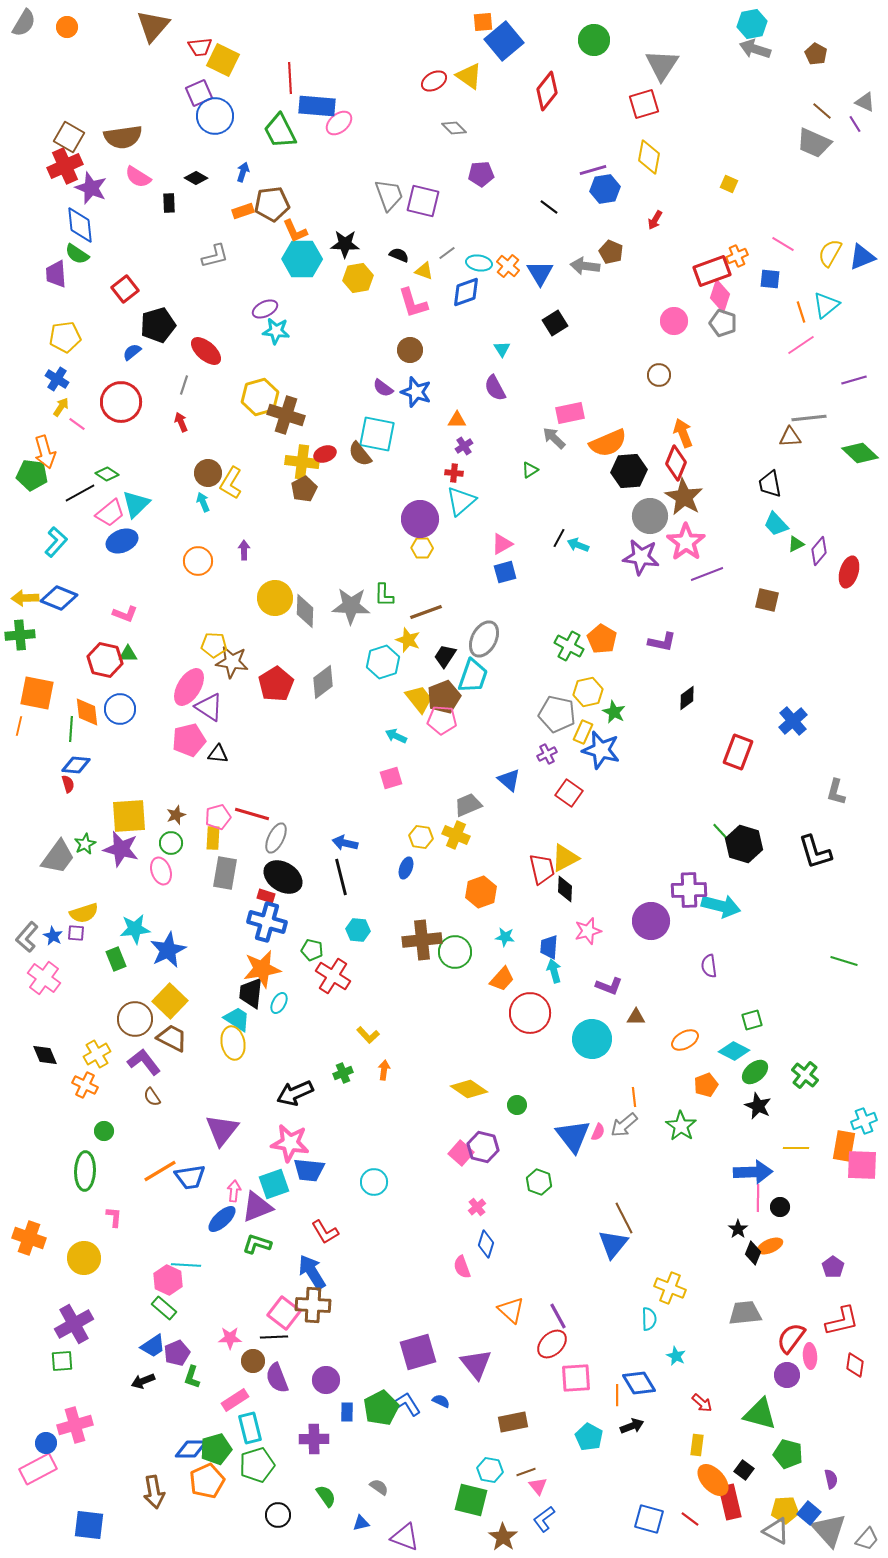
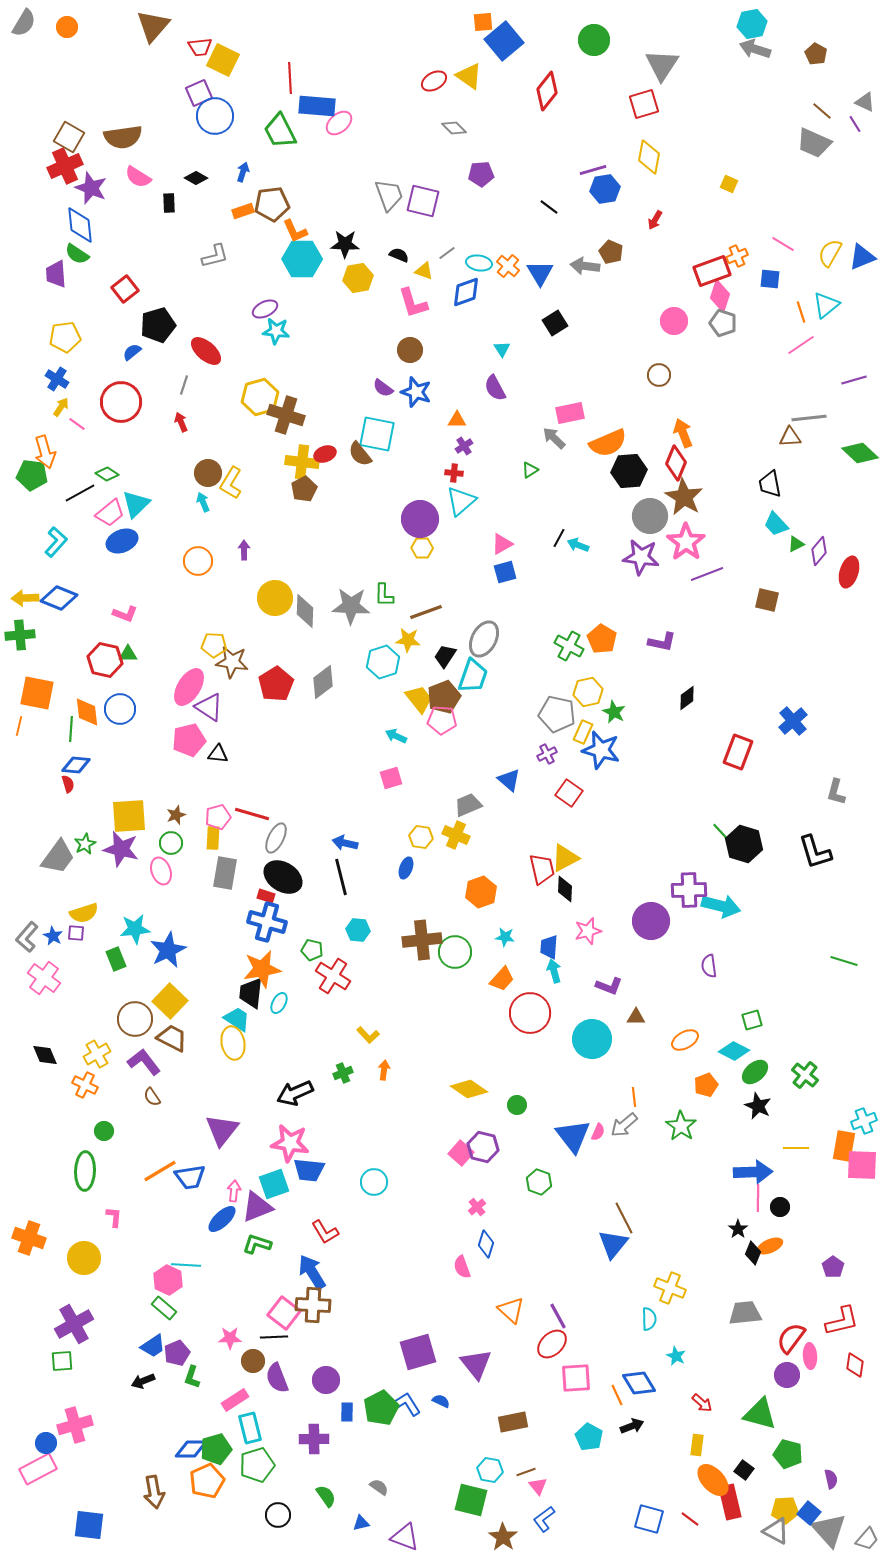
yellow star at (408, 640): rotated 15 degrees counterclockwise
orange line at (617, 1395): rotated 25 degrees counterclockwise
